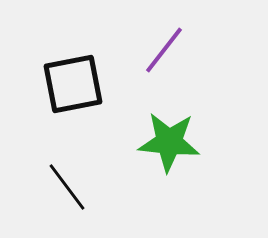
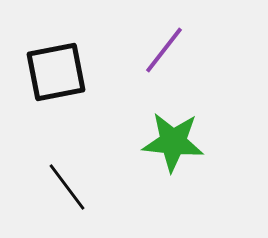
black square: moved 17 px left, 12 px up
green star: moved 4 px right
